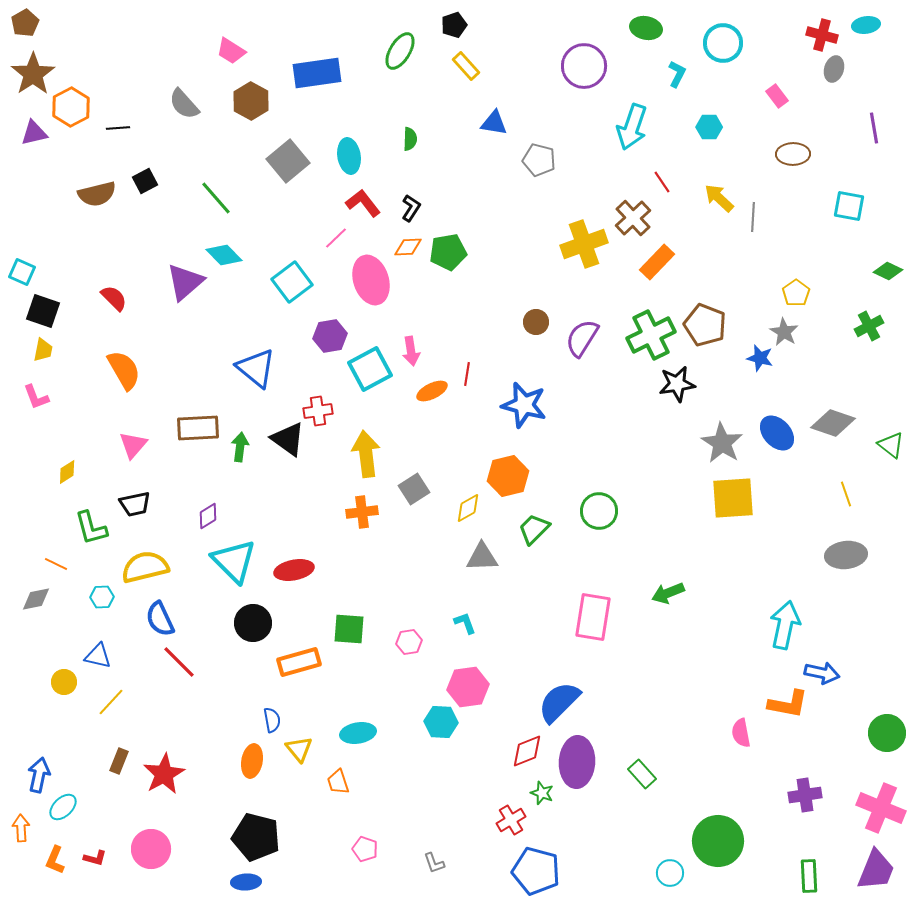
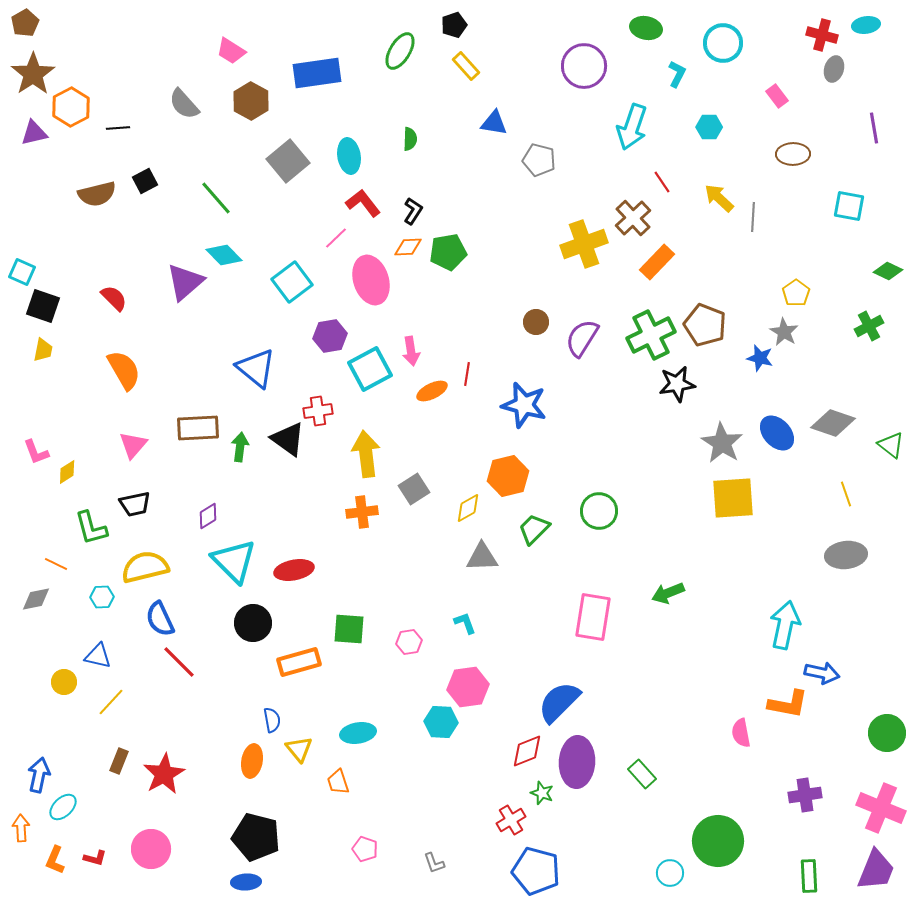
black L-shape at (411, 208): moved 2 px right, 3 px down
black square at (43, 311): moved 5 px up
pink L-shape at (36, 397): moved 55 px down
